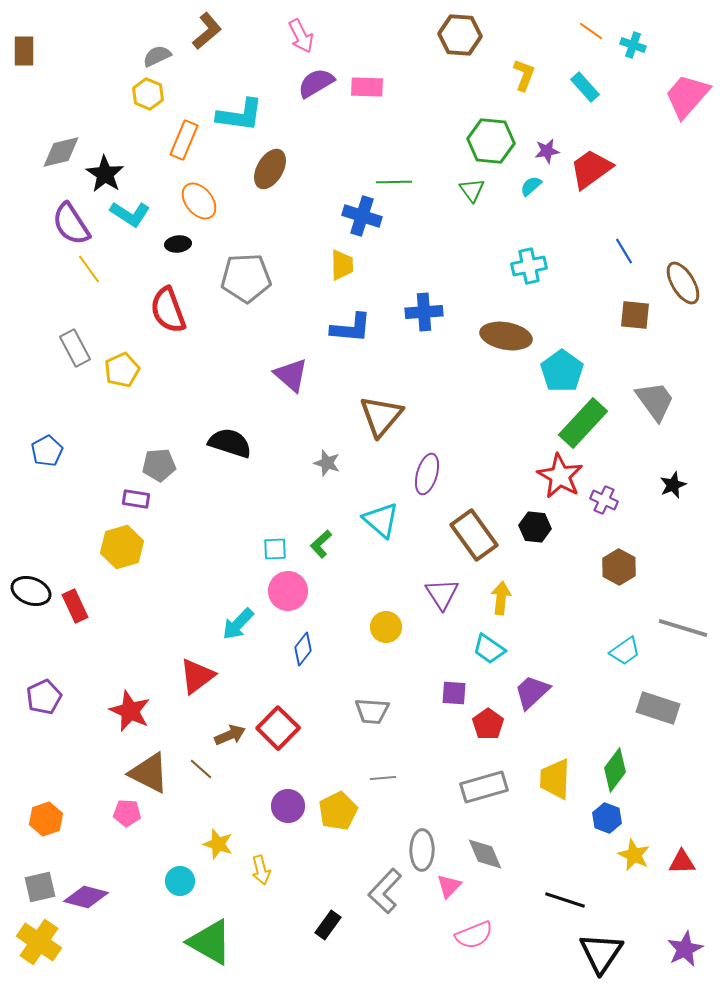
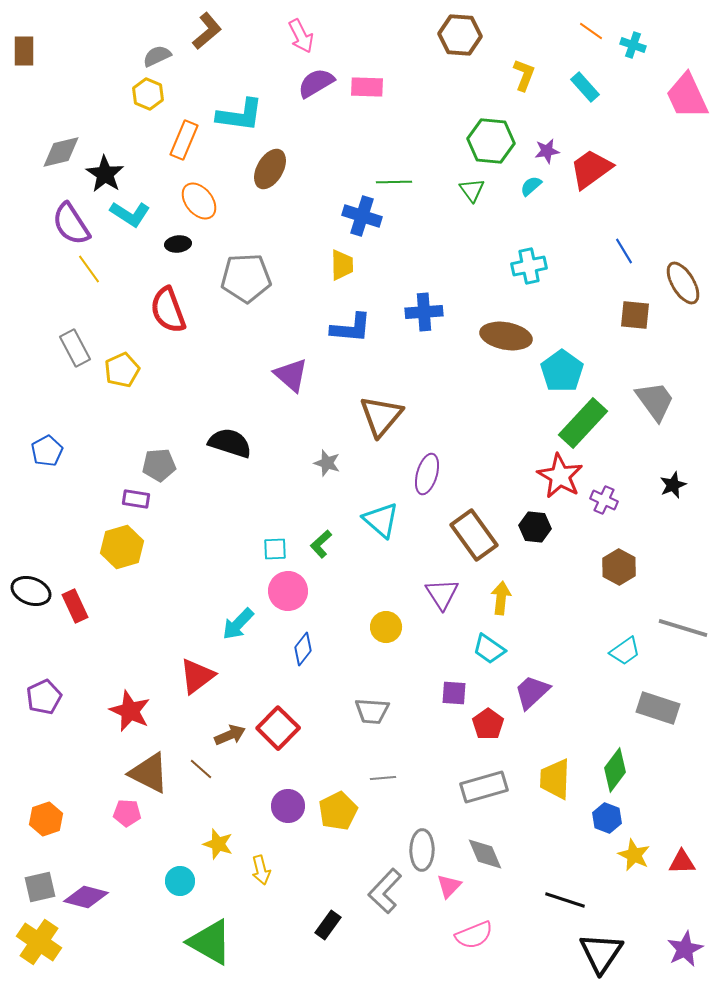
pink trapezoid at (687, 96): rotated 66 degrees counterclockwise
